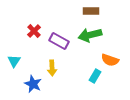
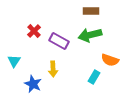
yellow arrow: moved 1 px right, 1 px down
cyan rectangle: moved 1 px left, 1 px down
